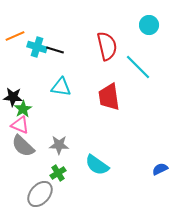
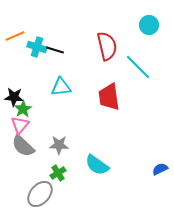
cyan triangle: rotated 15 degrees counterclockwise
black star: moved 1 px right
pink triangle: rotated 48 degrees clockwise
